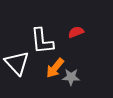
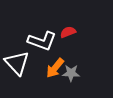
red semicircle: moved 8 px left
white L-shape: rotated 64 degrees counterclockwise
gray star: moved 4 px up
